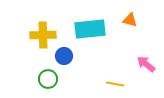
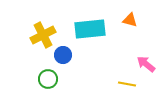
yellow cross: rotated 25 degrees counterclockwise
blue circle: moved 1 px left, 1 px up
yellow line: moved 12 px right
